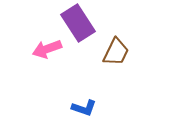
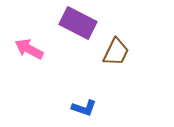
purple rectangle: rotated 30 degrees counterclockwise
pink arrow: moved 18 px left; rotated 48 degrees clockwise
